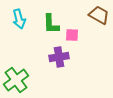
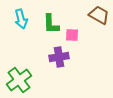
cyan arrow: moved 2 px right
green cross: moved 3 px right
